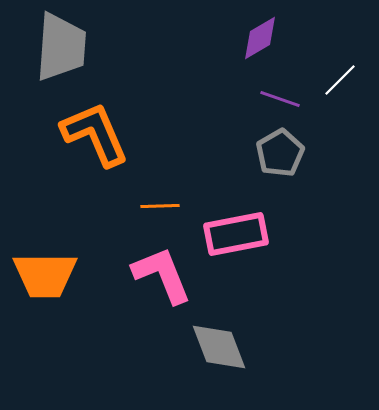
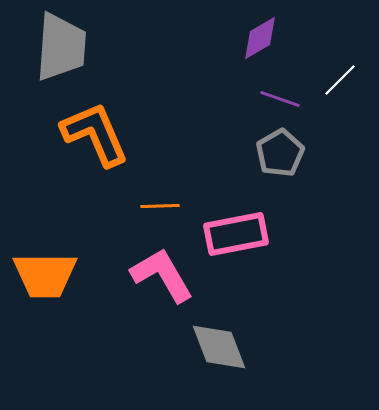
pink L-shape: rotated 8 degrees counterclockwise
